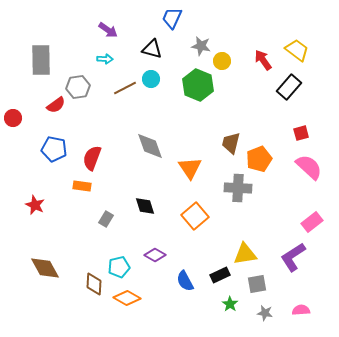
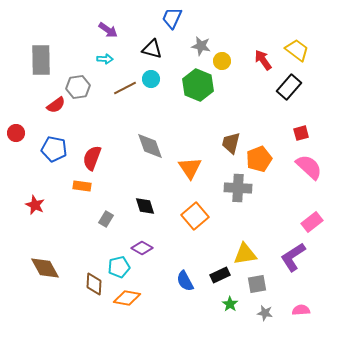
red circle at (13, 118): moved 3 px right, 15 px down
purple diamond at (155, 255): moved 13 px left, 7 px up
orange diamond at (127, 298): rotated 20 degrees counterclockwise
